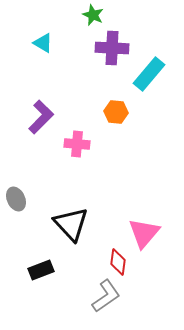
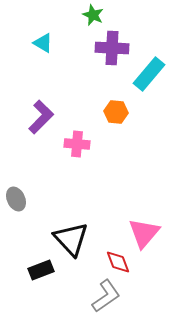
black triangle: moved 15 px down
red diamond: rotated 28 degrees counterclockwise
